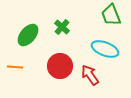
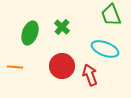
green ellipse: moved 2 px right, 2 px up; rotated 20 degrees counterclockwise
red circle: moved 2 px right
red arrow: rotated 15 degrees clockwise
